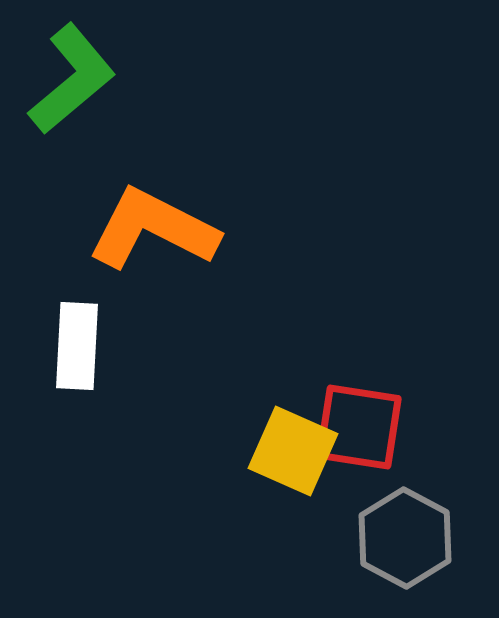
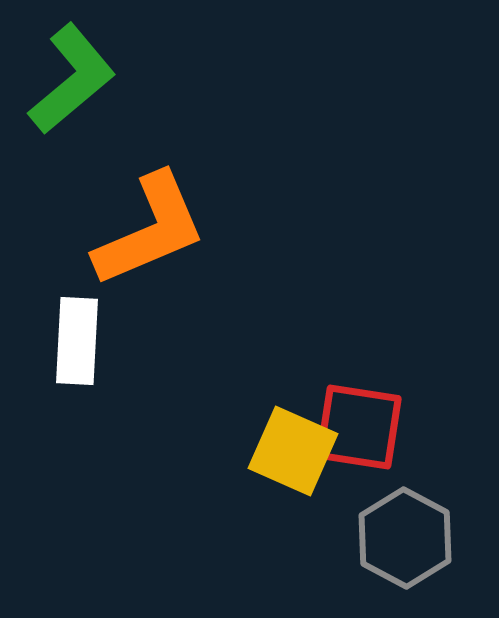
orange L-shape: moved 3 px left, 1 px down; rotated 130 degrees clockwise
white rectangle: moved 5 px up
